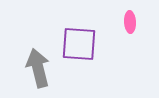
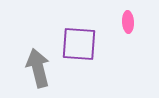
pink ellipse: moved 2 px left
